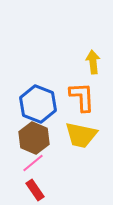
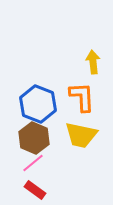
red rectangle: rotated 20 degrees counterclockwise
